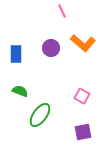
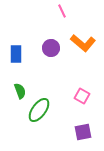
green semicircle: rotated 49 degrees clockwise
green ellipse: moved 1 px left, 5 px up
